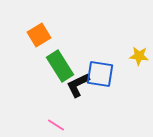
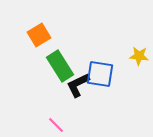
pink line: rotated 12 degrees clockwise
